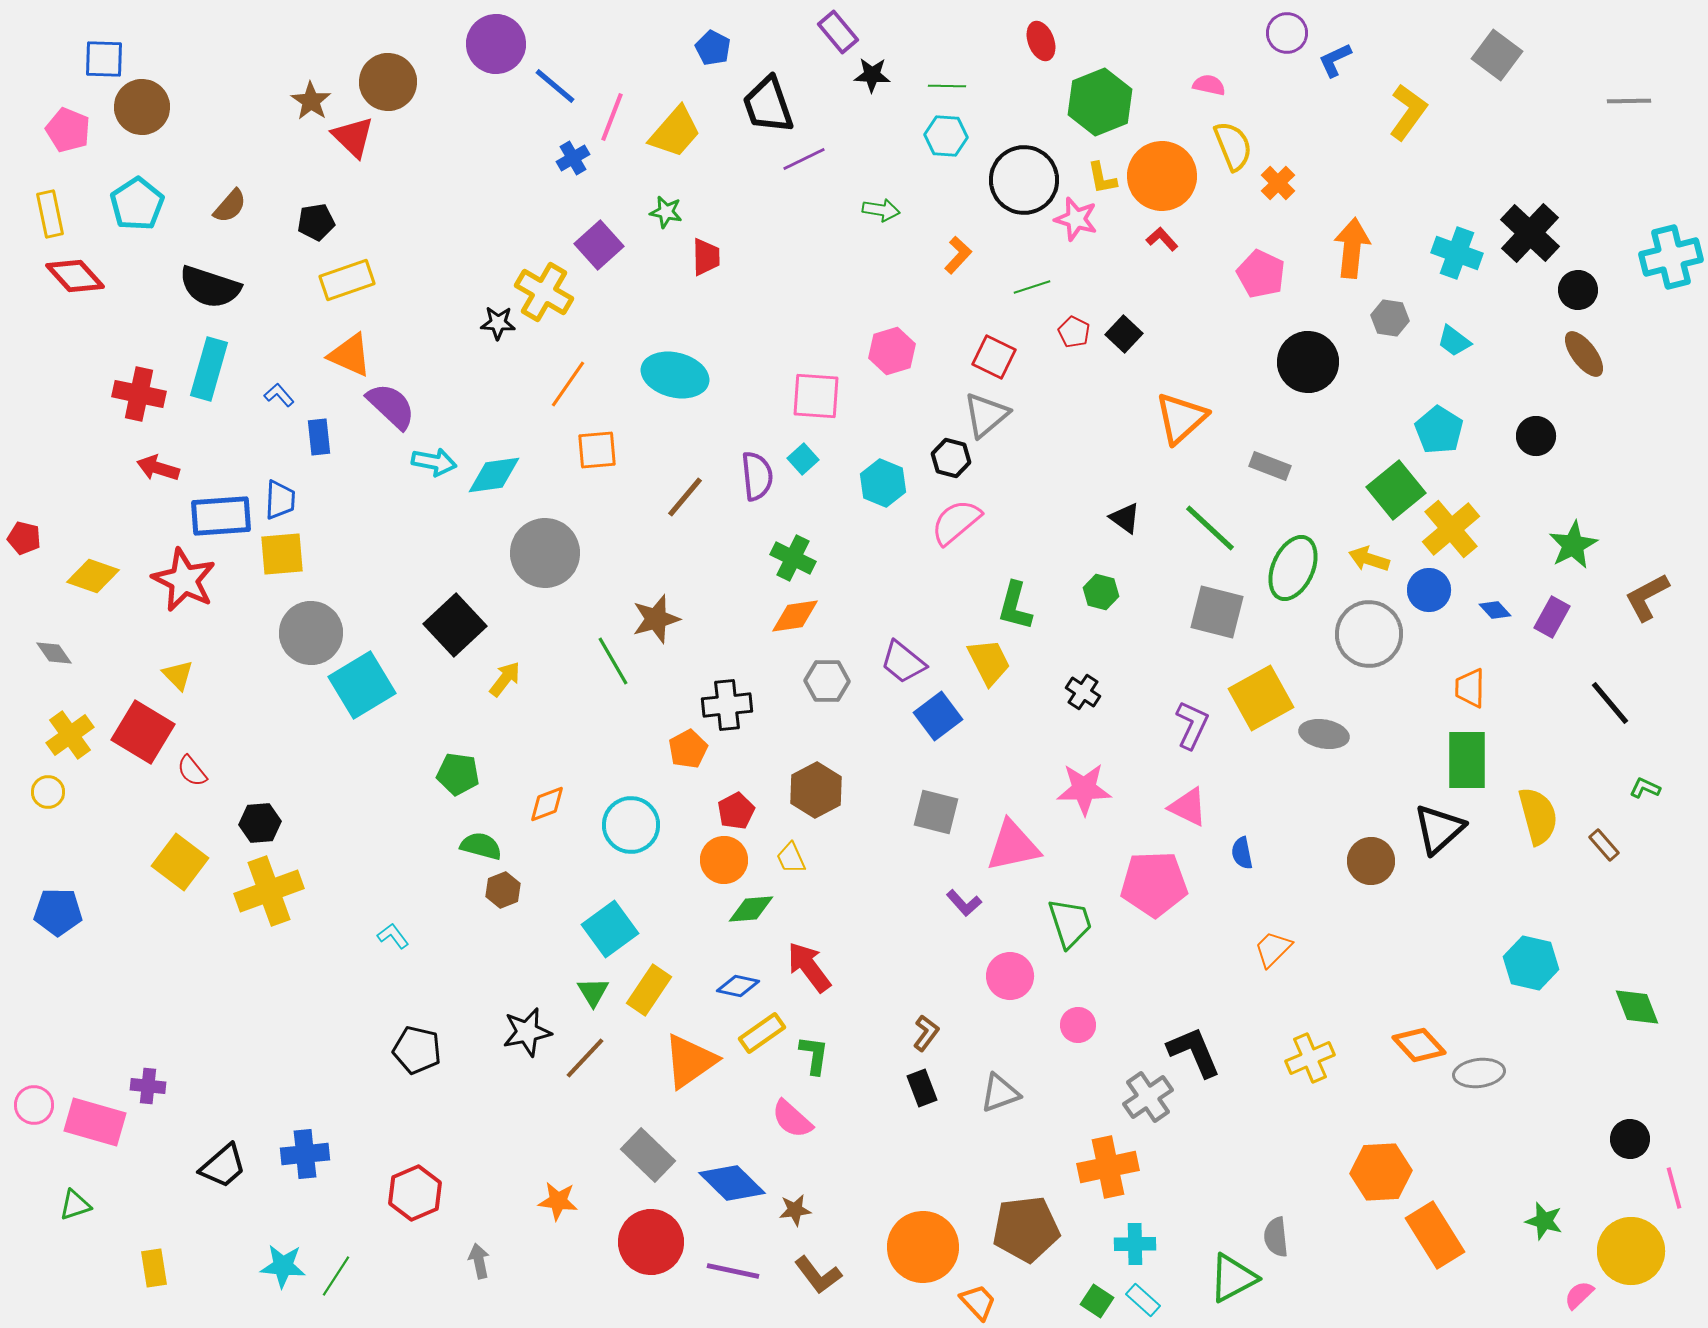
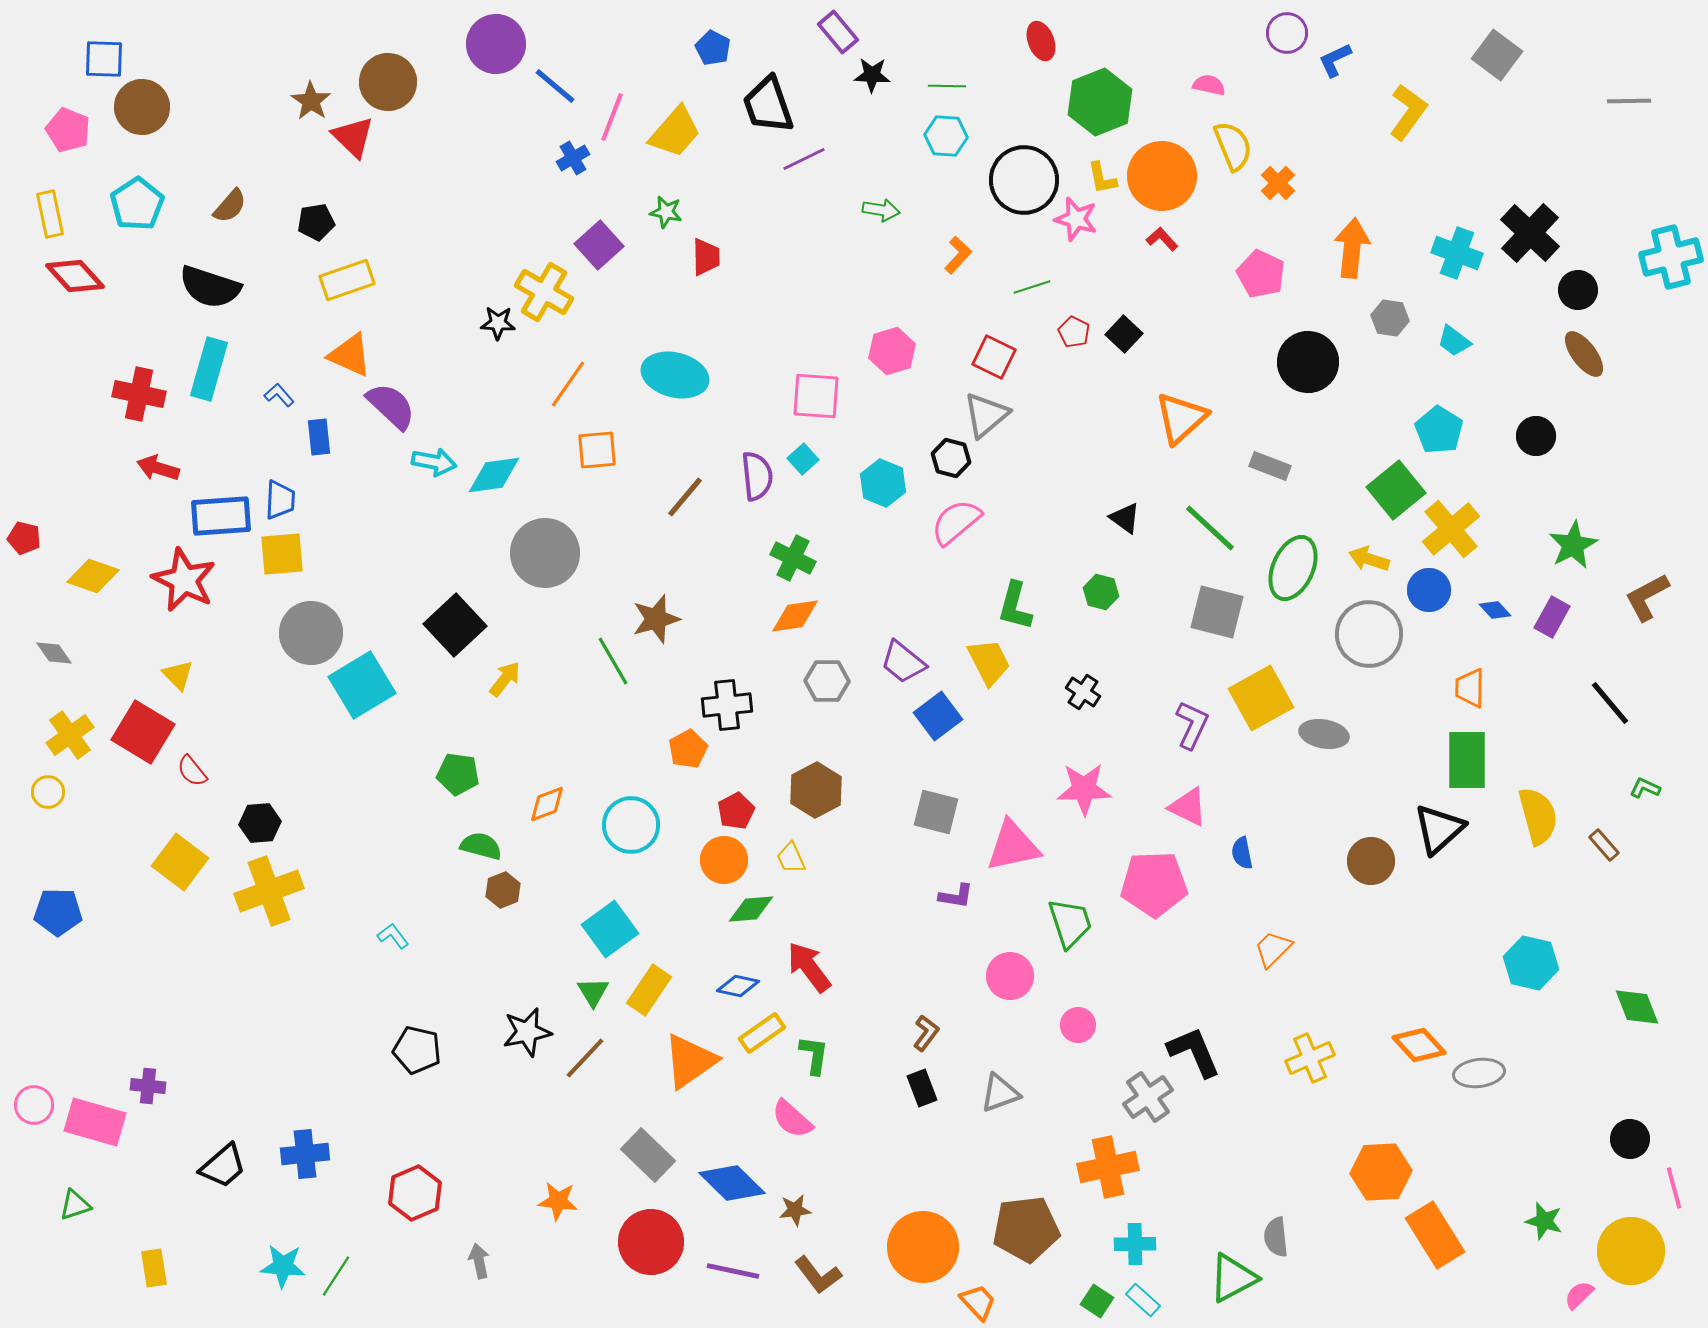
purple L-shape at (964, 903): moved 8 px left, 7 px up; rotated 39 degrees counterclockwise
